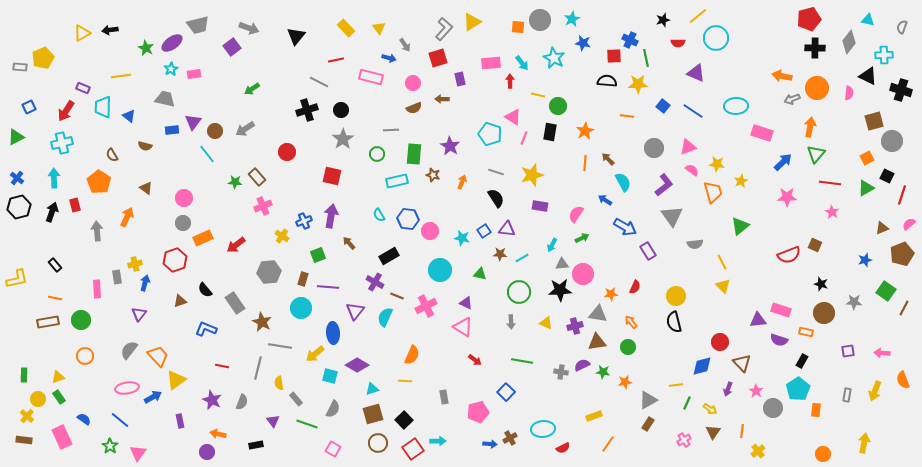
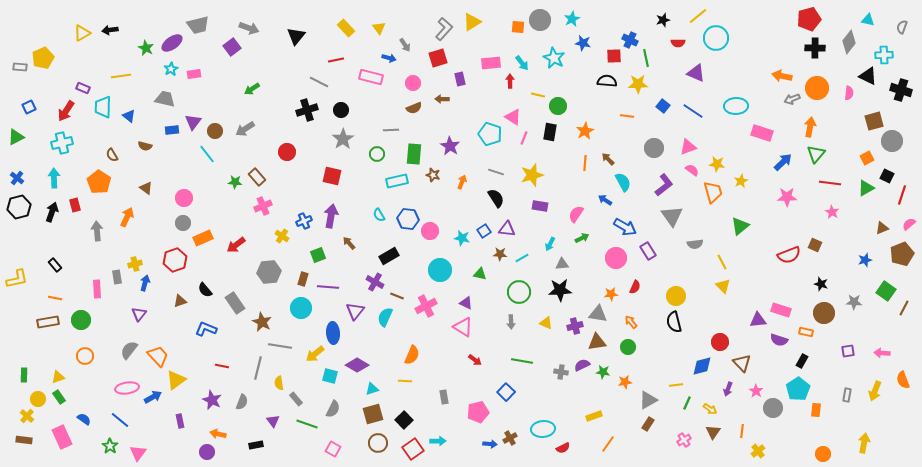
cyan arrow at (552, 245): moved 2 px left, 1 px up
pink circle at (583, 274): moved 33 px right, 16 px up
